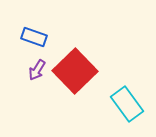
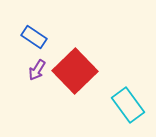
blue rectangle: rotated 15 degrees clockwise
cyan rectangle: moved 1 px right, 1 px down
